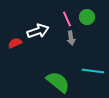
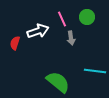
pink line: moved 5 px left
red semicircle: rotated 48 degrees counterclockwise
cyan line: moved 2 px right
